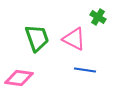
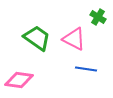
green trapezoid: rotated 36 degrees counterclockwise
blue line: moved 1 px right, 1 px up
pink diamond: moved 2 px down
